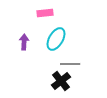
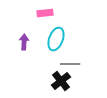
cyan ellipse: rotated 10 degrees counterclockwise
